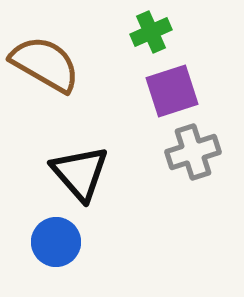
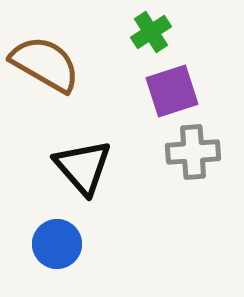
green cross: rotated 9 degrees counterclockwise
gray cross: rotated 14 degrees clockwise
black triangle: moved 3 px right, 6 px up
blue circle: moved 1 px right, 2 px down
